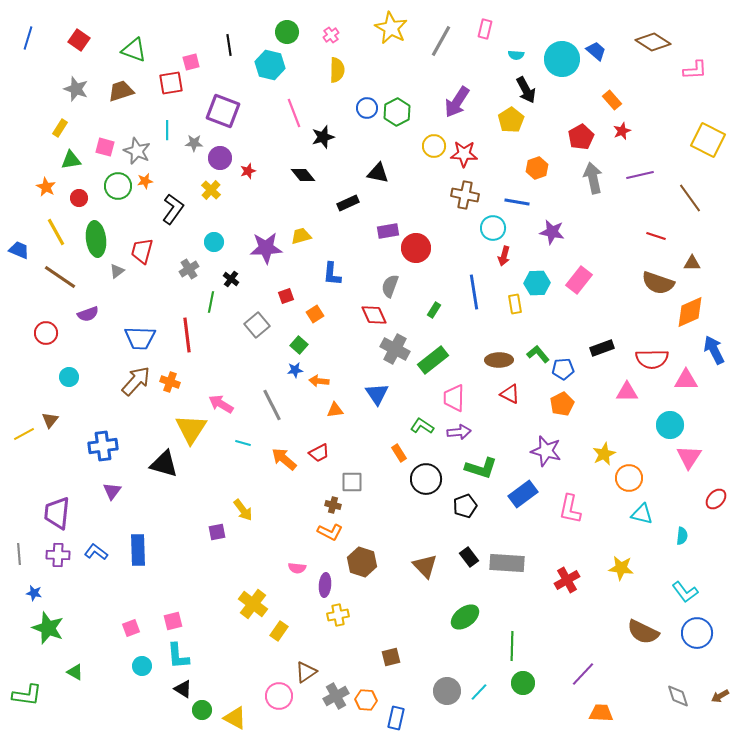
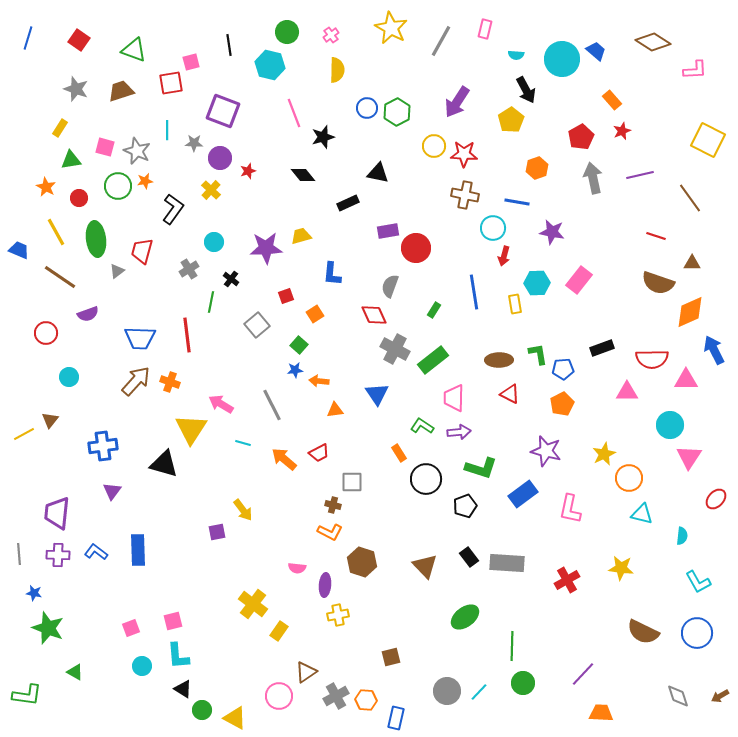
green L-shape at (538, 354): rotated 30 degrees clockwise
cyan L-shape at (685, 592): moved 13 px right, 10 px up; rotated 8 degrees clockwise
